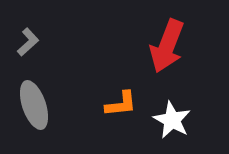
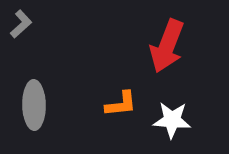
gray L-shape: moved 7 px left, 18 px up
gray ellipse: rotated 18 degrees clockwise
white star: rotated 24 degrees counterclockwise
